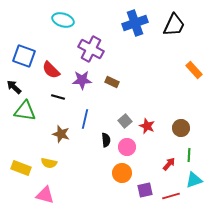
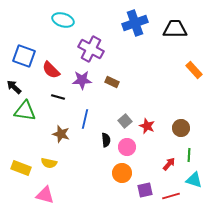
black trapezoid: moved 1 px right, 4 px down; rotated 115 degrees counterclockwise
cyan triangle: rotated 36 degrees clockwise
